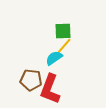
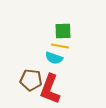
yellow line: moved 4 px left; rotated 60 degrees clockwise
cyan semicircle: rotated 126 degrees counterclockwise
